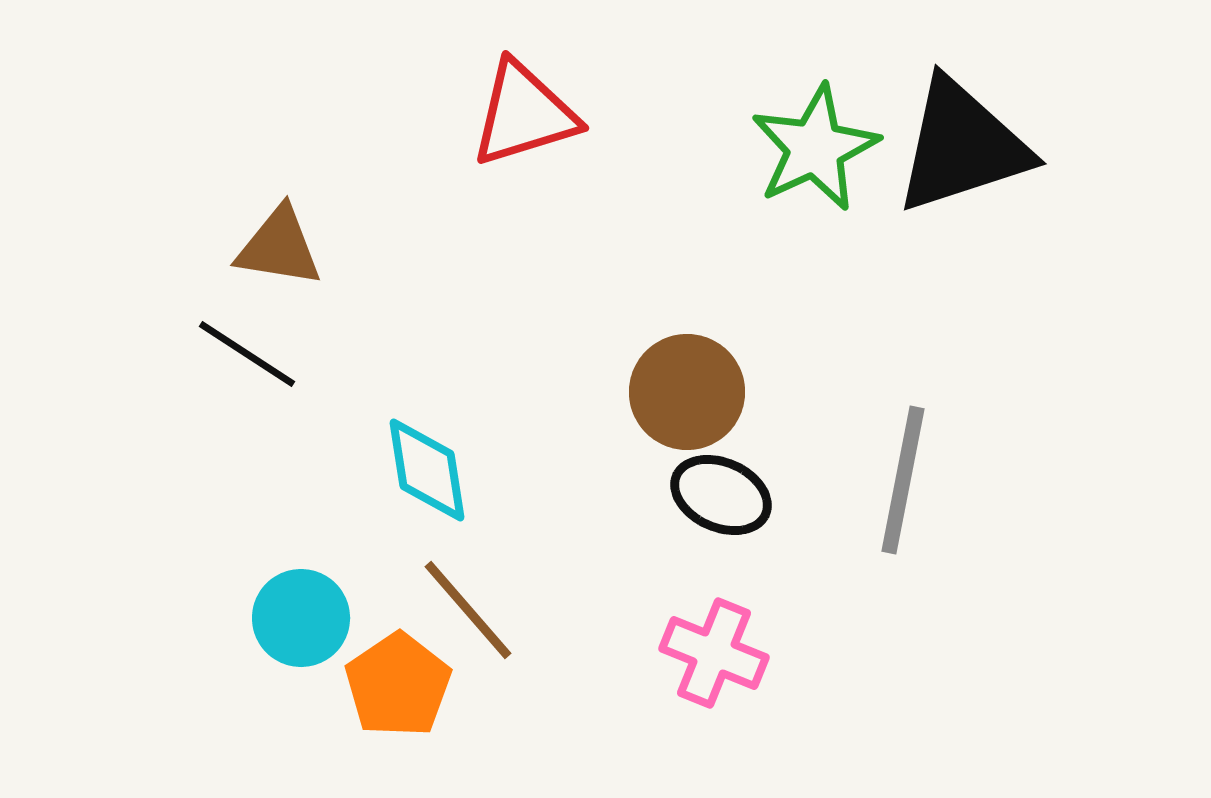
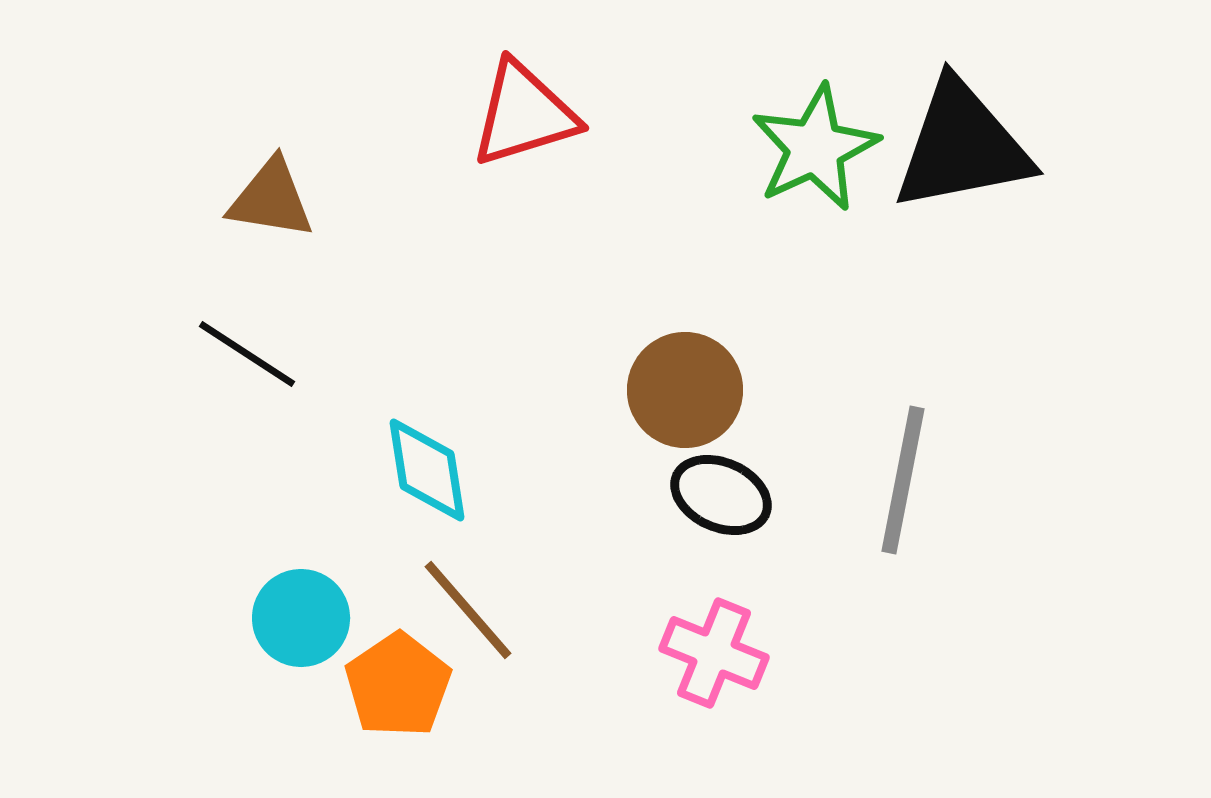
black triangle: rotated 7 degrees clockwise
brown triangle: moved 8 px left, 48 px up
brown circle: moved 2 px left, 2 px up
